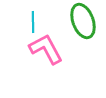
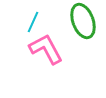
cyan line: rotated 25 degrees clockwise
